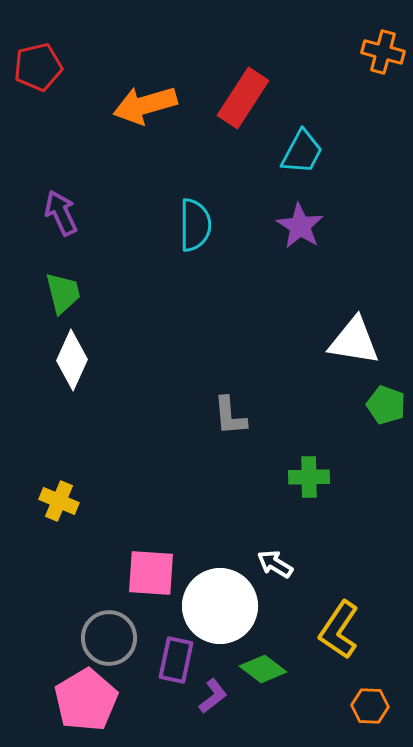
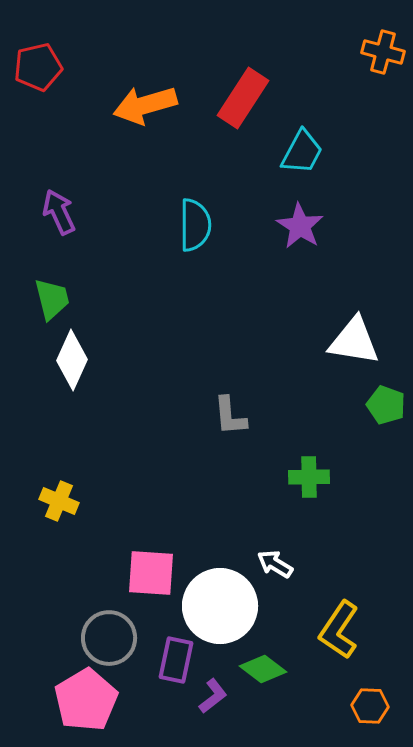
purple arrow: moved 2 px left, 1 px up
green trapezoid: moved 11 px left, 6 px down
